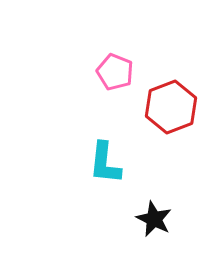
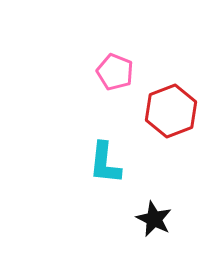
red hexagon: moved 4 px down
